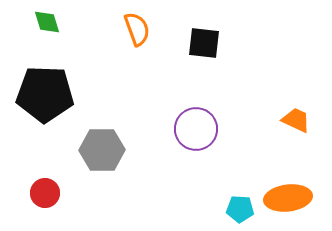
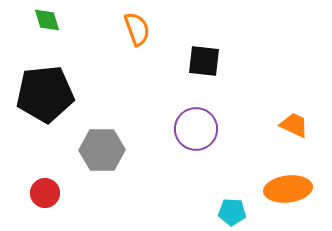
green diamond: moved 2 px up
black square: moved 18 px down
black pentagon: rotated 8 degrees counterclockwise
orange trapezoid: moved 2 px left, 5 px down
orange ellipse: moved 9 px up
cyan pentagon: moved 8 px left, 3 px down
